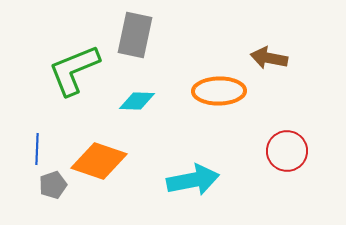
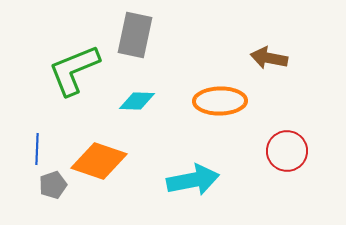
orange ellipse: moved 1 px right, 10 px down
